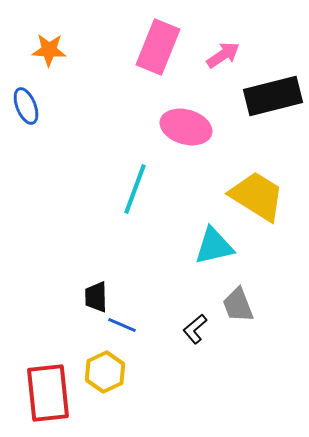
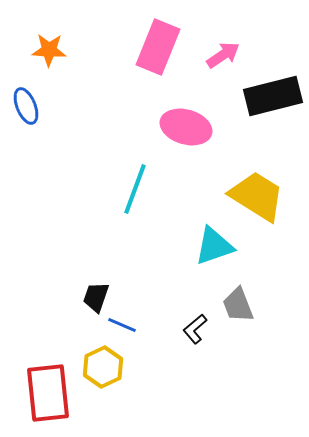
cyan triangle: rotated 6 degrees counterclockwise
black trapezoid: rotated 20 degrees clockwise
yellow hexagon: moved 2 px left, 5 px up
